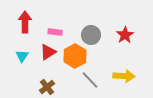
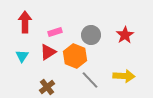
pink rectangle: rotated 24 degrees counterclockwise
orange hexagon: rotated 10 degrees counterclockwise
